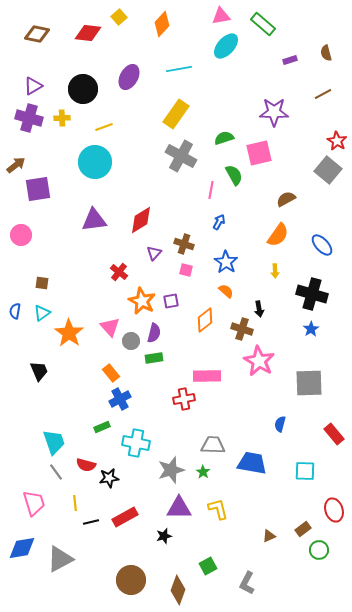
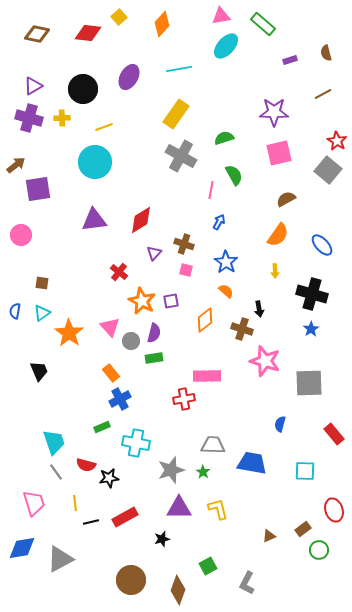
pink square at (259, 153): moved 20 px right
pink star at (259, 361): moved 6 px right; rotated 12 degrees counterclockwise
black star at (164, 536): moved 2 px left, 3 px down
